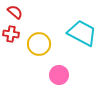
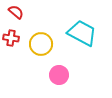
red semicircle: moved 1 px right
red cross: moved 4 px down
yellow circle: moved 2 px right
